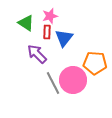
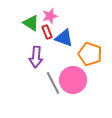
green triangle: moved 5 px right
red rectangle: rotated 24 degrees counterclockwise
blue triangle: rotated 48 degrees counterclockwise
purple arrow: moved 1 px left, 3 px down; rotated 130 degrees counterclockwise
orange pentagon: moved 5 px left, 9 px up; rotated 15 degrees clockwise
